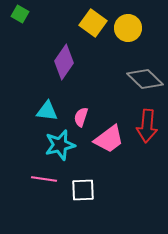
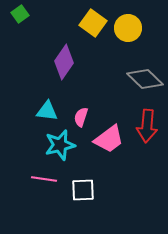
green square: rotated 24 degrees clockwise
